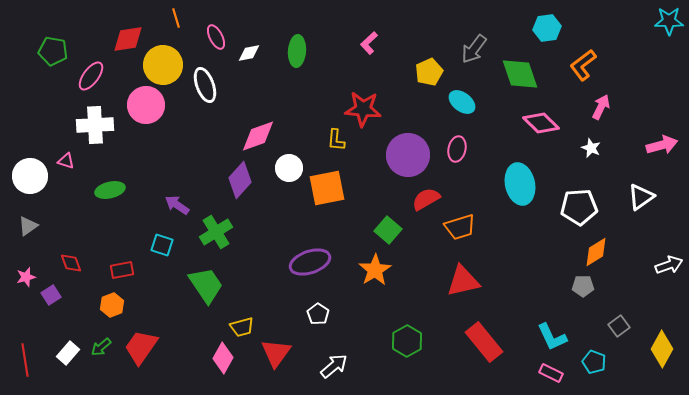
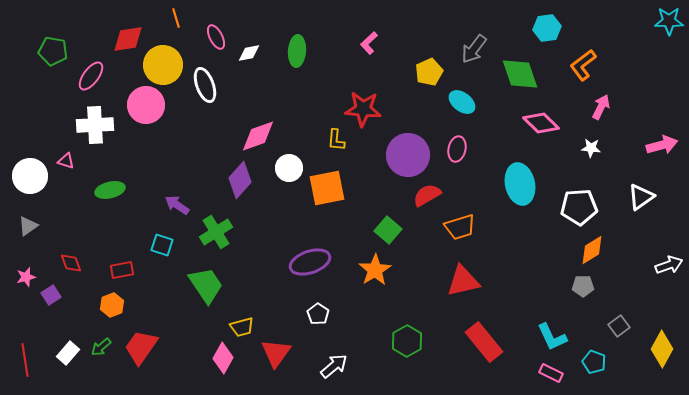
white star at (591, 148): rotated 18 degrees counterclockwise
red semicircle at (426, 199): moved 1 px right, 4 px up
orange diamond at (596, 252): moved 4 px left, 2 px up
